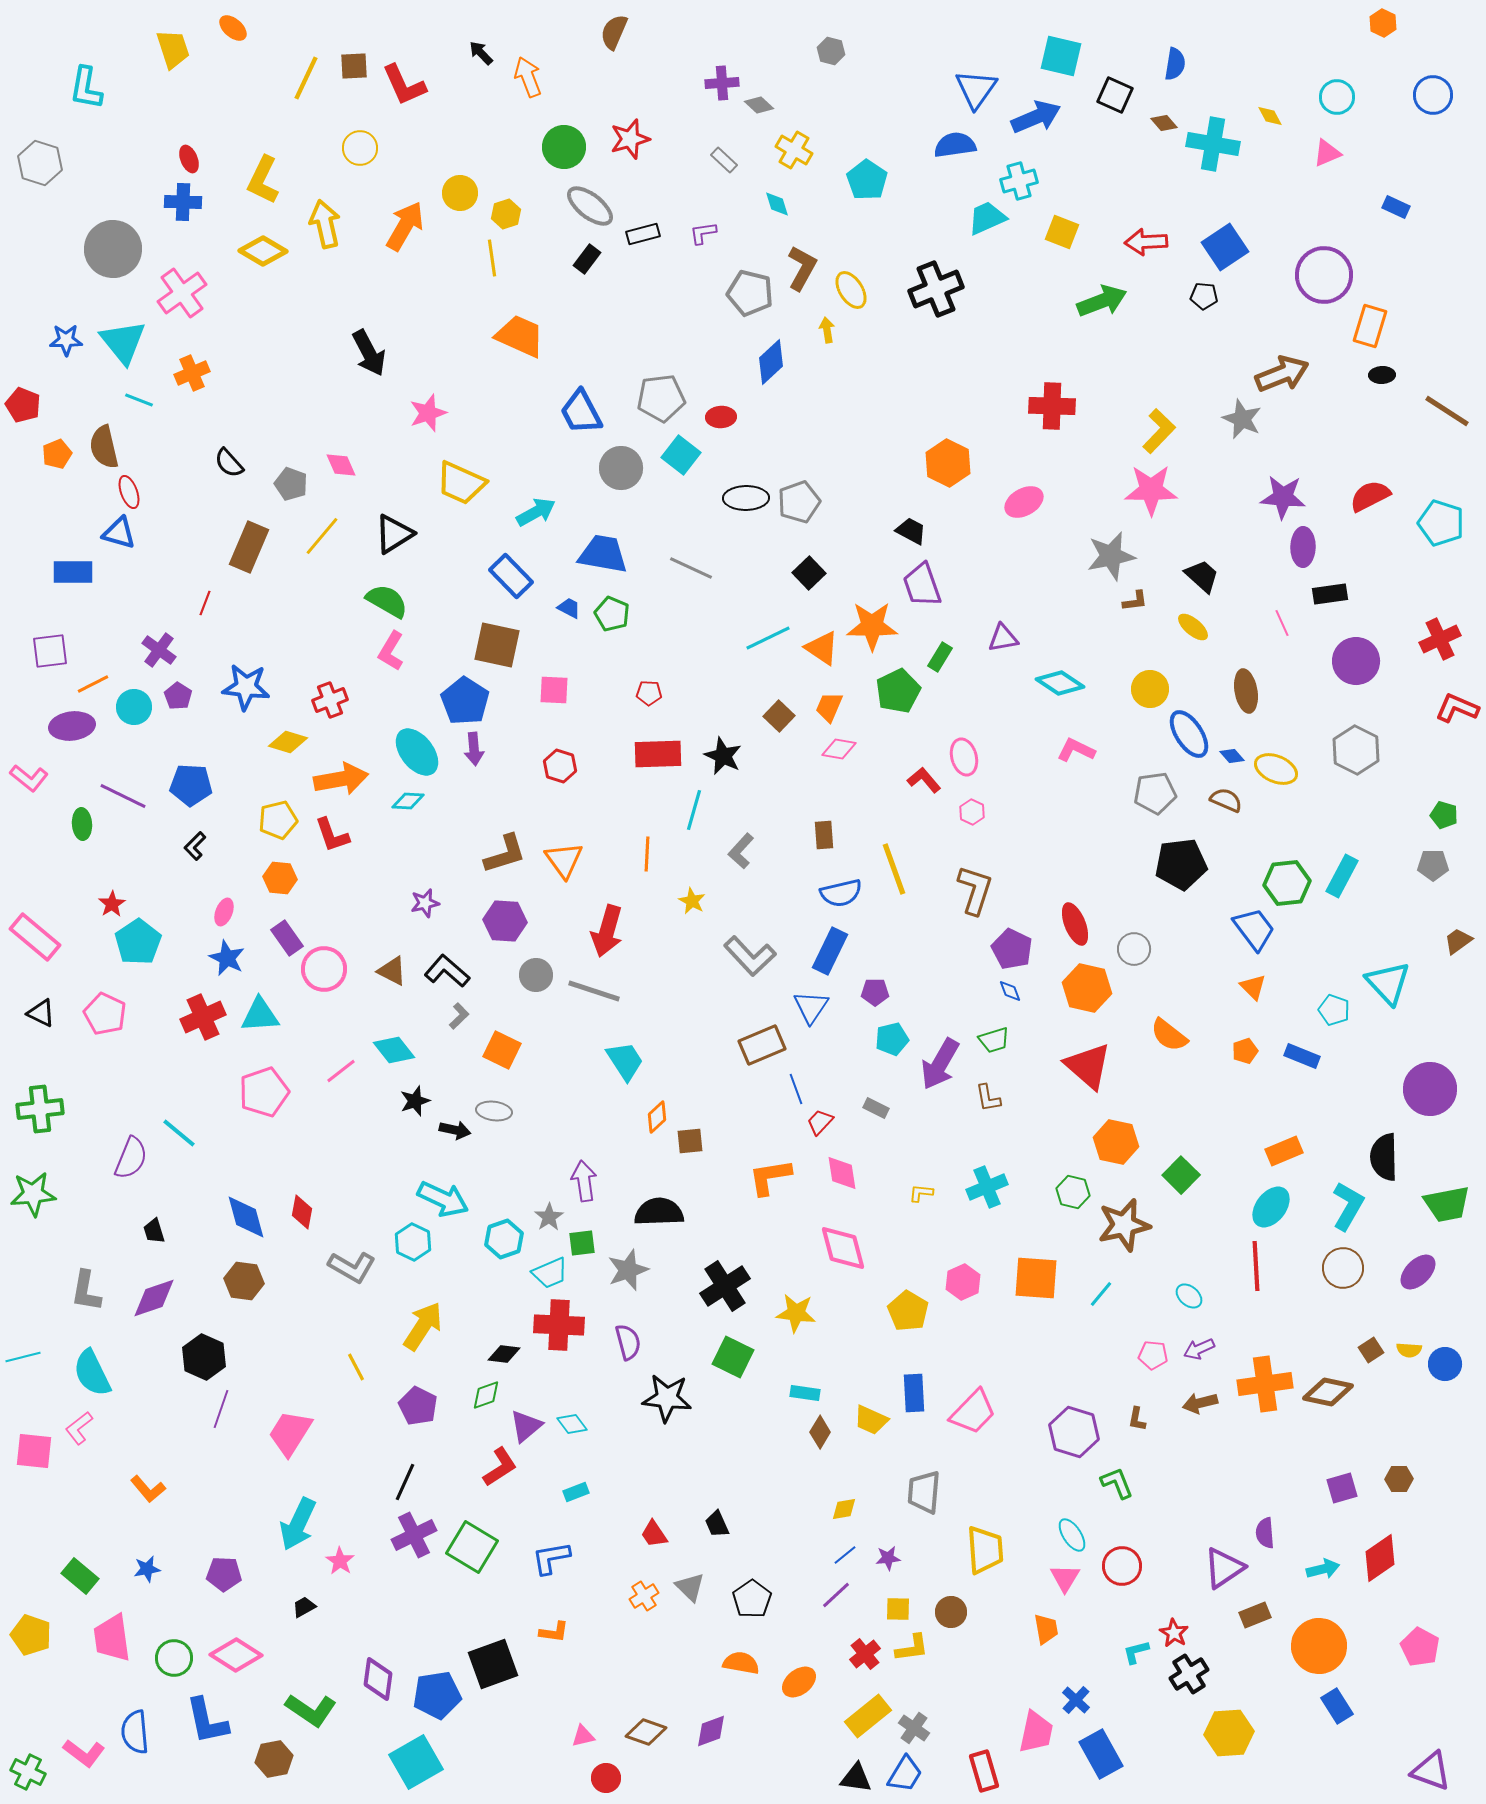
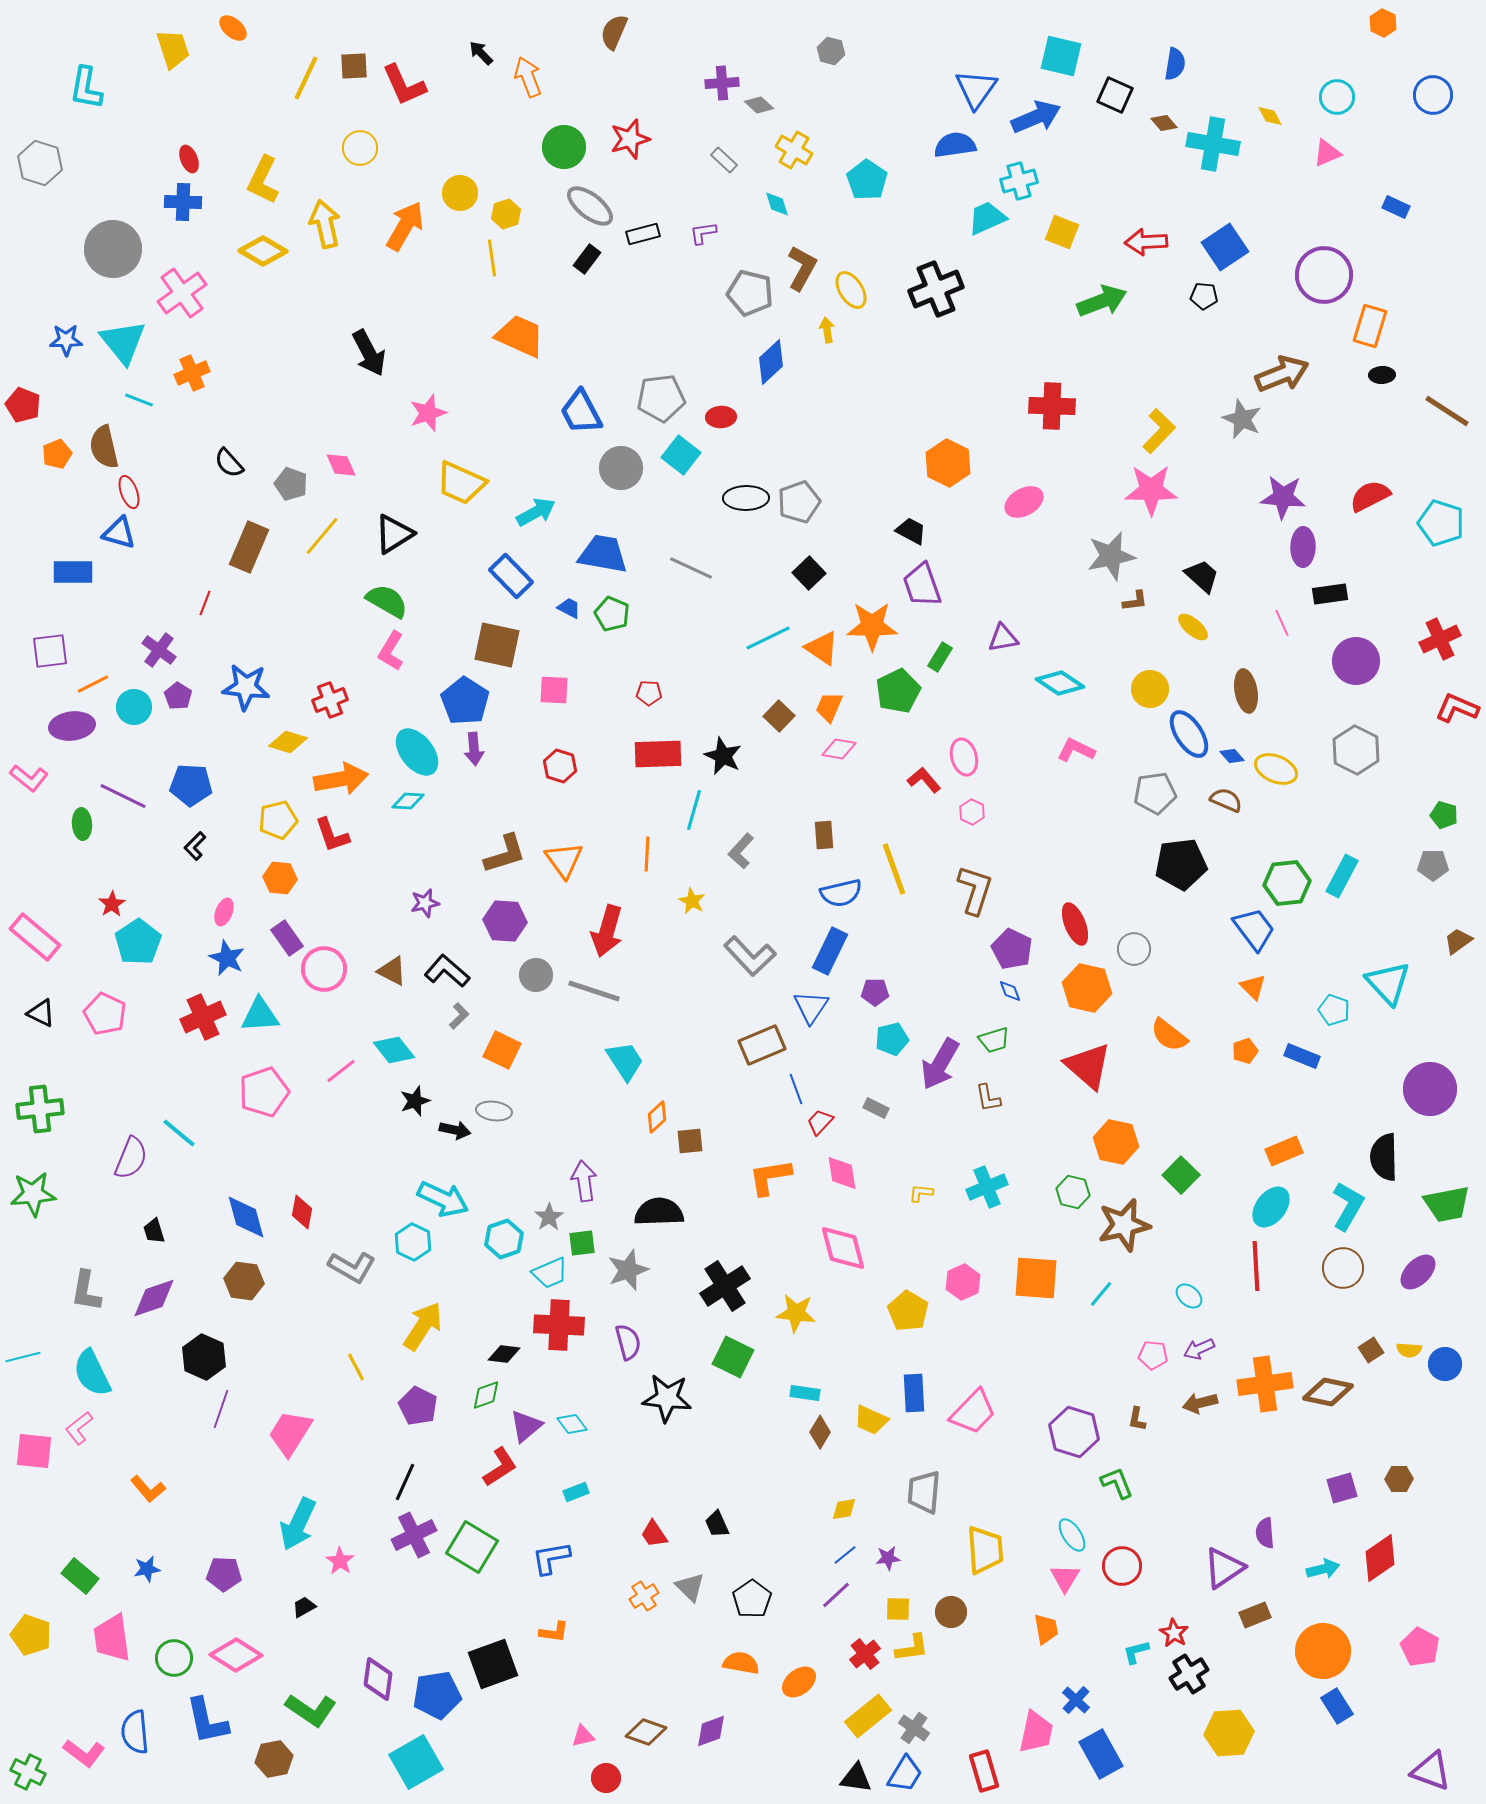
orange circle at (1319, 1646): moved 4 px right, 5 px down
